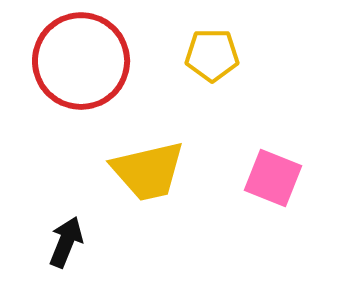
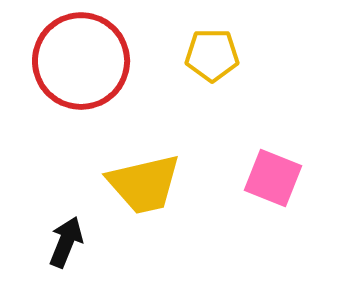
yellow trapezoid: moved 4 px left, 13 px down
